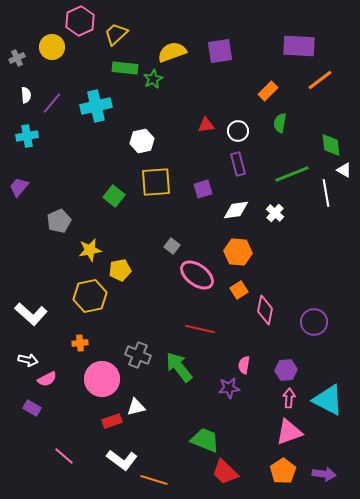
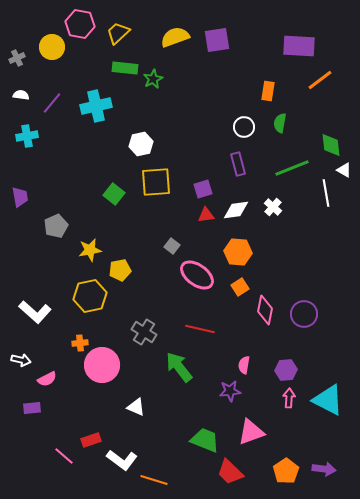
pink hexagon at (80, 21): moved 3 px down; rotated 24 degrees counterclockwise
yellow trapezoid at (116, 34): moved 2 px right, 1 px up
purple square at (220, 51): moved 3 px left, 11 px up
yellow semicircle at (172, 52): moved 3 px right, 15 px up
orange rectangle at (268, 91): rotated 36 degrees counterclockwise
white semicircle at (26, 95): moved 5 px left; rotated 77 degrees counterclockwise
red triangle at (206, 125): moved 90 px down
white circle at (238, 131): moved 6 px right, 4 px up
white hexagon at (142, 141): moved 1 px left, 3 px down
green line at (292, 174): moved 6 px up
purple trapezoid at (19, 187): moved 1 px right, 10 px down; rotated 130 degrees clockwise
green square at (114, 196): moved 2 px up
white cross at (275, 213): moved 2 px left, 6 px up
gray pentagon at (59, 221): moved 3 px left, 5 px down
orange square at (239, 290): moved 1 px right, 3 px up
white L-shape at (31, 314): moved 4 px right, 2 px up
purple circle at (314, 322): moved 10 px left, 8 px up
gray cross at (138, 355): moved 6 px right, 23 px up; rotated 10 degrees clockwise
white arrow at (28, 360): moved 7 px left
pink circle at (102, 379): moved 14 px up
purple star at (229, 388): moved 1 px right, 3 px down
white triangle at (136, 407): rotated 36 degrees clockwise
purple rectangle at (32, 408): rotated 36 degrees counterclockwise
red rectangle at (112, 421): moved 21 px left, 19 px down
pink triangle at (289, 432): moved 38 px left
orange pentagon at (283, 471): moved 3 px right
red trapezoid at (225, 472): moved 5 px right
purple arrow at (324, 474): moved 5 px up
